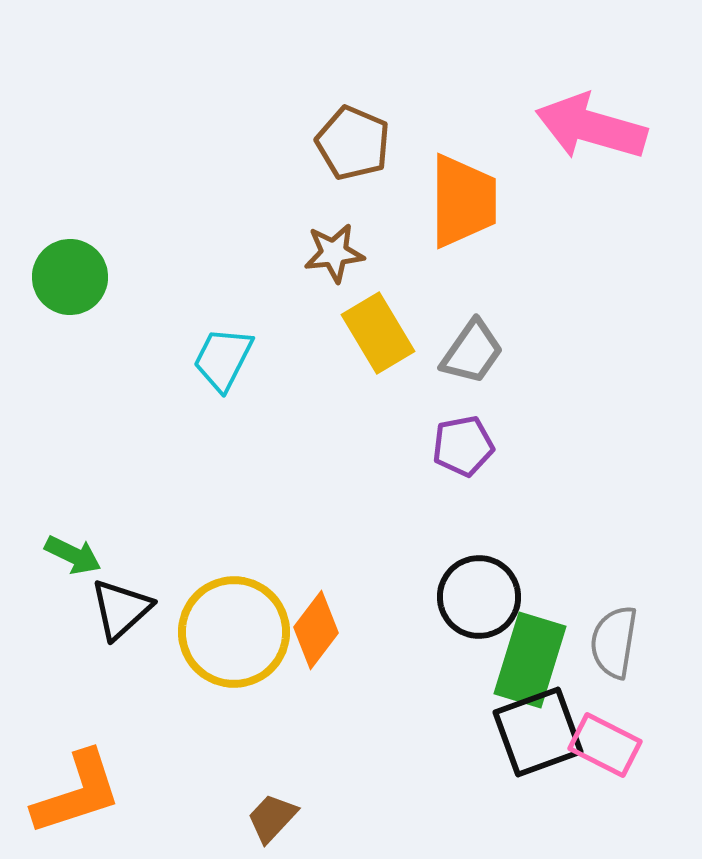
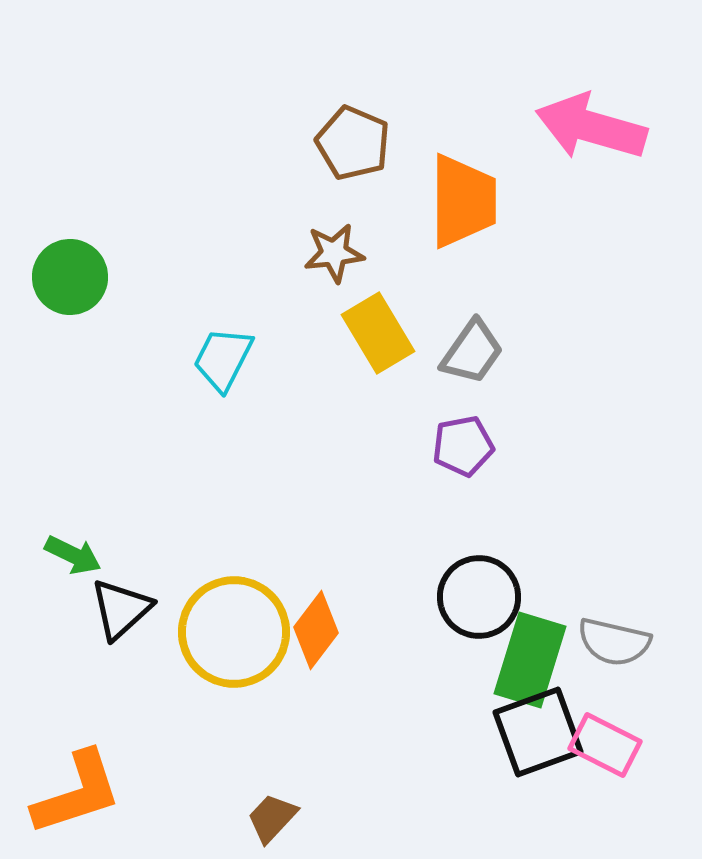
gray semicircle: rotated 86 degrees counterclockwise
